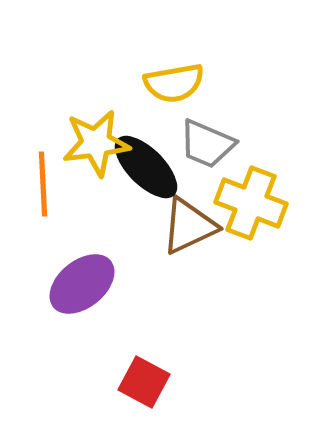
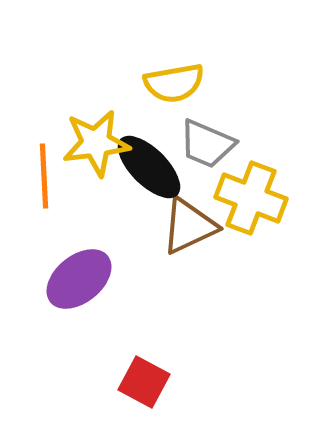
black ellipse: moved 3 px right
orange line: moved 1 px right, 8 px up
yellow cross: moved 5 px up
purple ellipse: moved 3 px left, 5 px up
